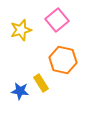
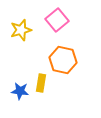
yellow rectangle: rotated 42 degrees clockwise
